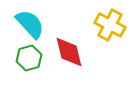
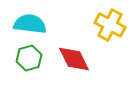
cyan semicircle: rotated 40 degrees counterclockwise
red diamond: moved 5 px right, 7 px down; rotated 12 degrees counterclockwise
